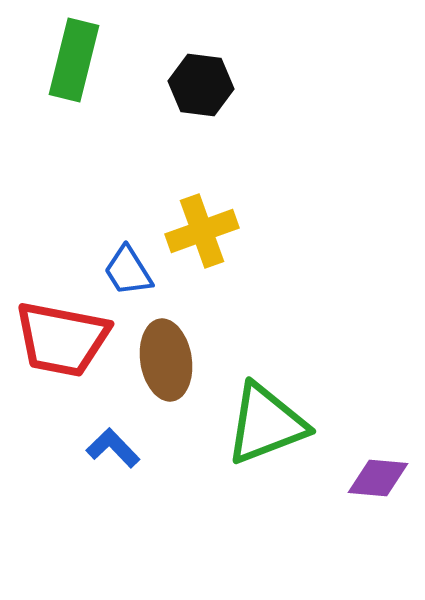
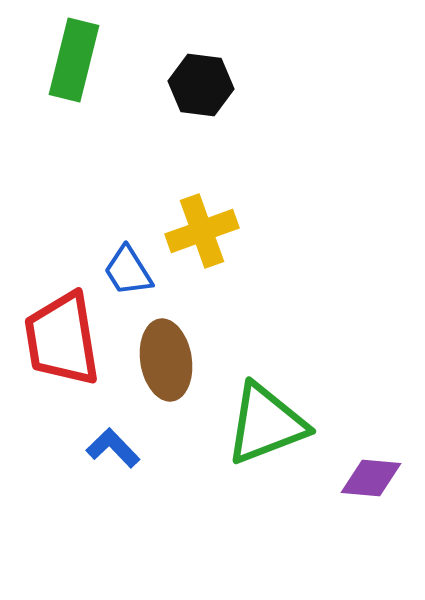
red trapezoid: rotated 70 degrees clockwise
purple diamond: moved 7 px left
